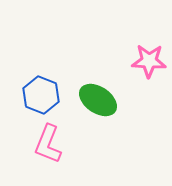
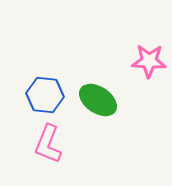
blue hexagon: moved 4 px right; rotated 15 degrees counterclockwise
